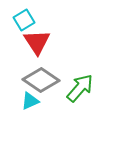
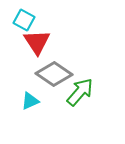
cyan square: rotated 30 degrees counterclockwise
gray diamond: moved 13 px right, 6 px up
green arrow: moved 4 px down
